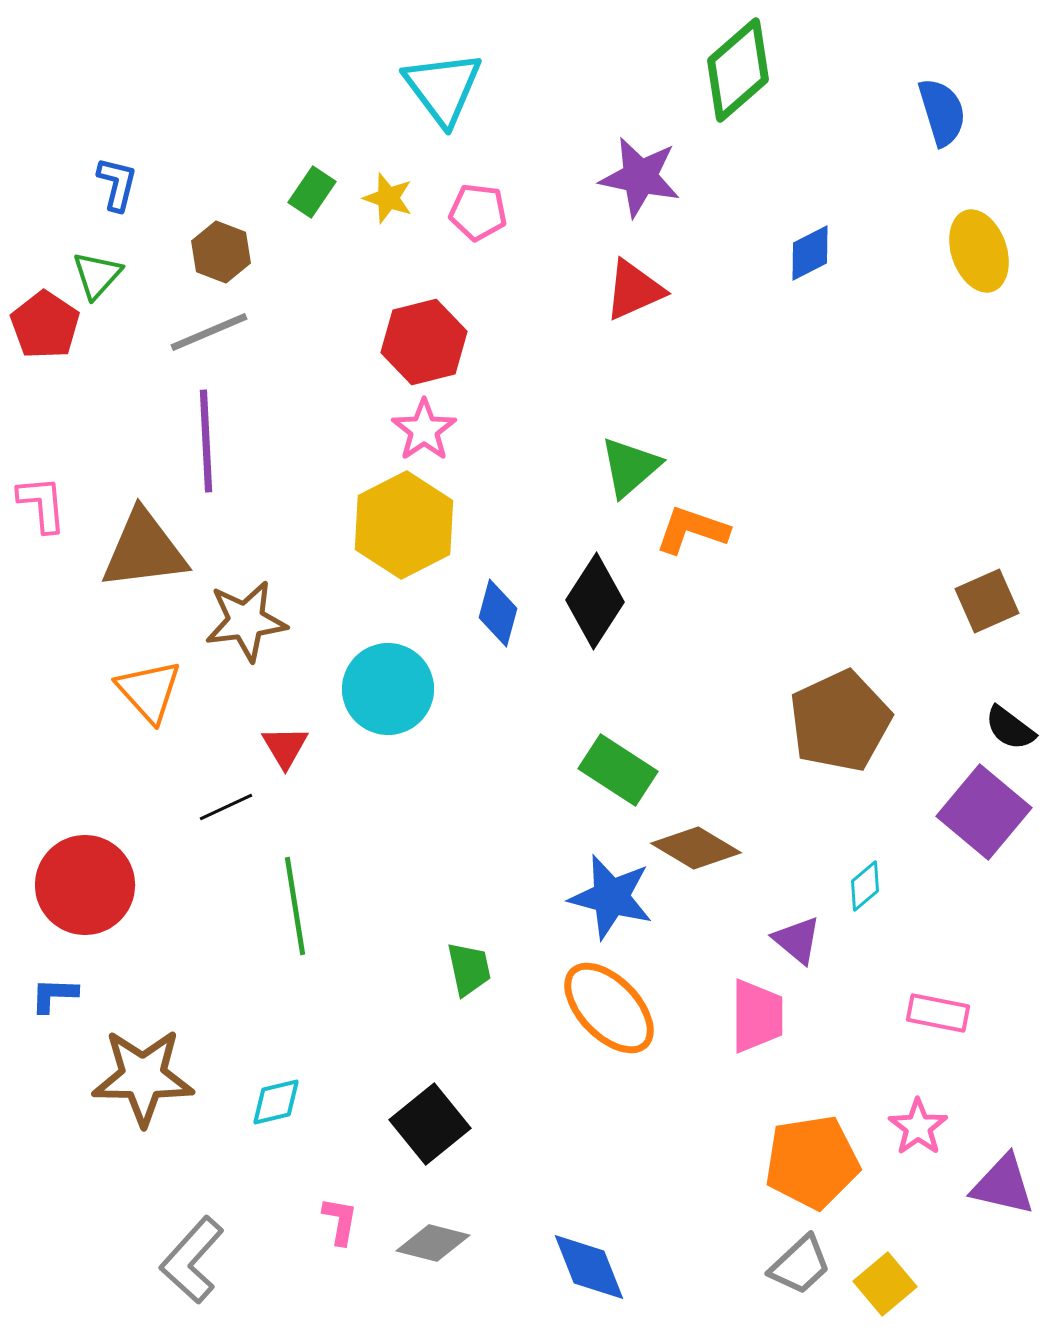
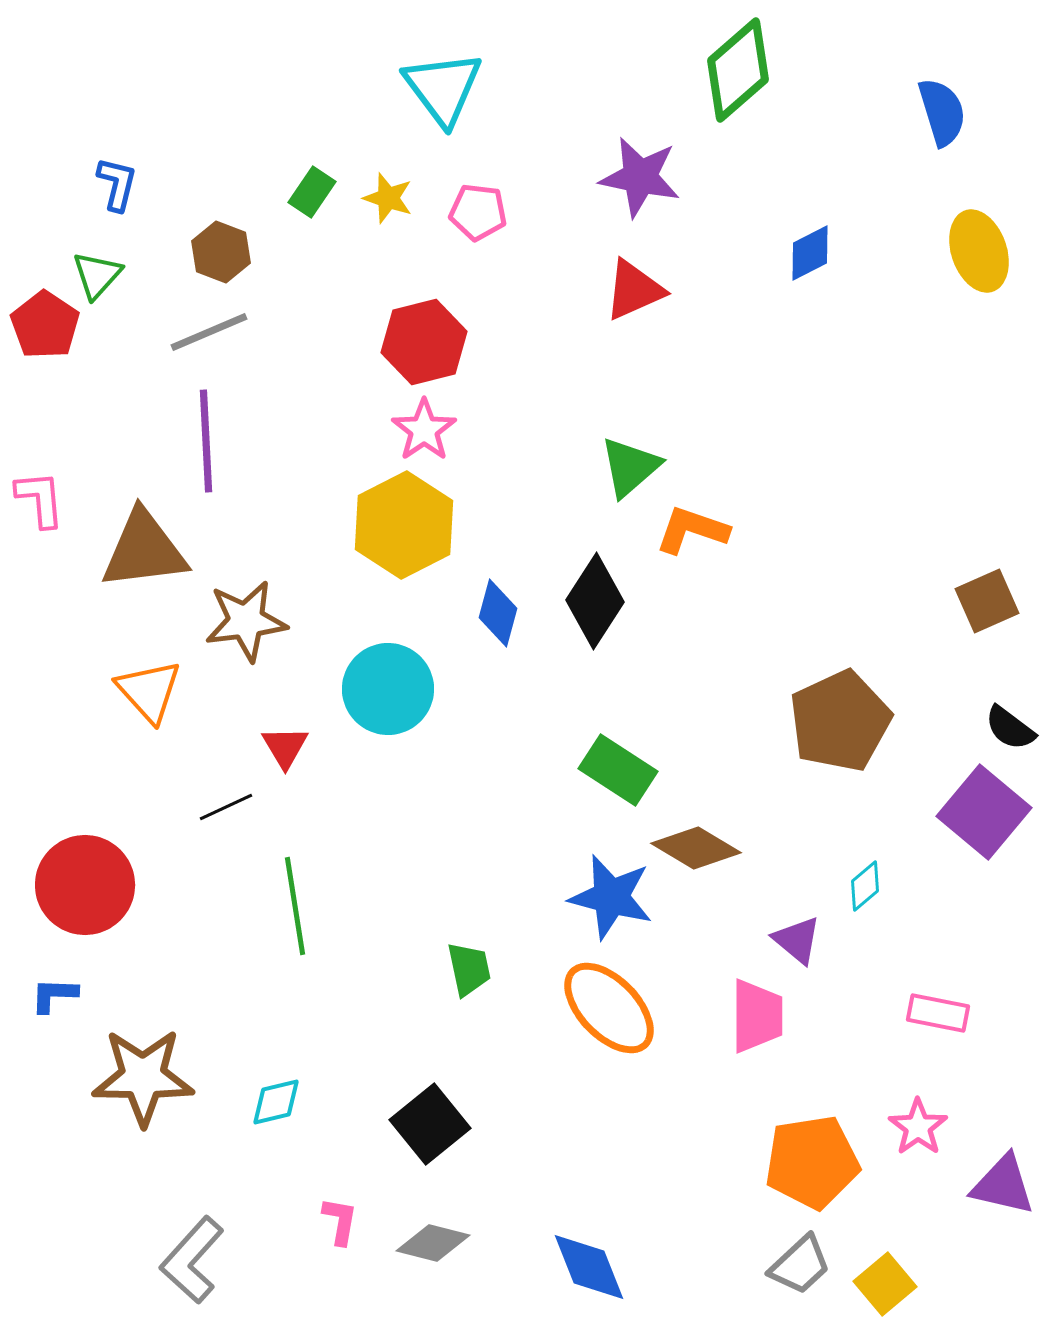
pink L-shape at (42, 504): moved 2 px left, 5 px up
